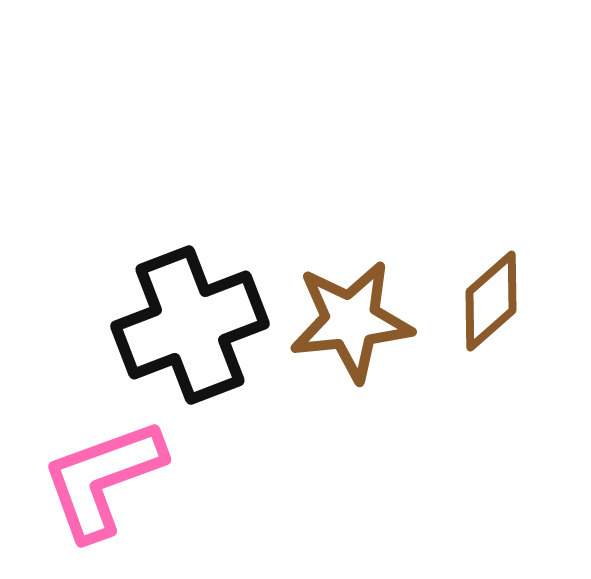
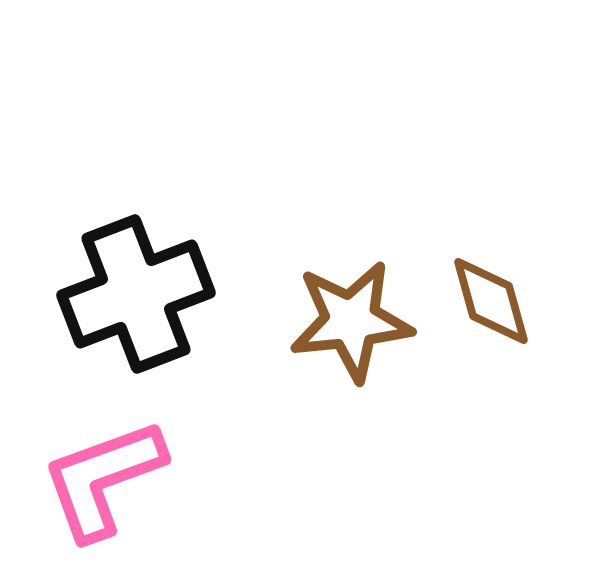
brown diamond: rotated 64 degrees counterclockwise
black cross: moved 54 px left, 31 px up
